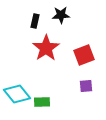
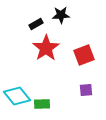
black rectangle: moved 1 px right, 3 px down; rotated 48 degrees clockwise
purple square: moved 4 px down
cyan diamond: moved 2 px down
green rectangle: moved 2 px down
